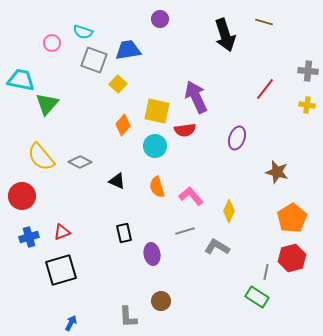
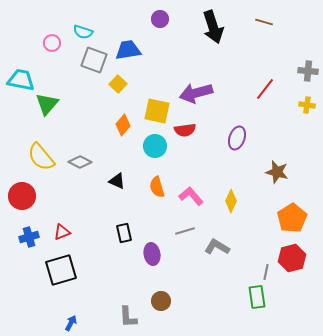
black arrow at (225, 35): moved 12 px left, 8 px up
purple arrow at (196, 97): moved 4 px up; rotated 80 degrees counterclockwise
yellow diamond at (229, 211): moved 2 px right, 10 px up
green rectangle at (257, 297): rotated 50 degrees clockwise
